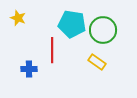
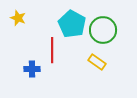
cyan pentagon: rotated 20 degrees clockwise
blue cross: moved 3 px right
